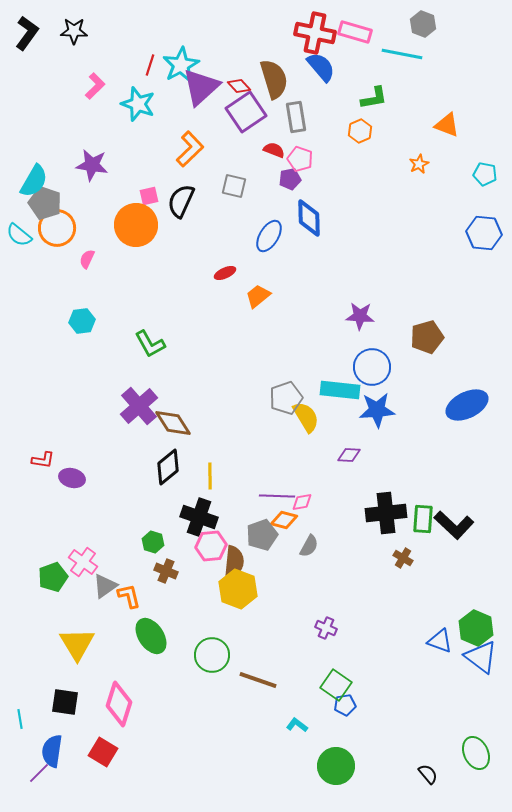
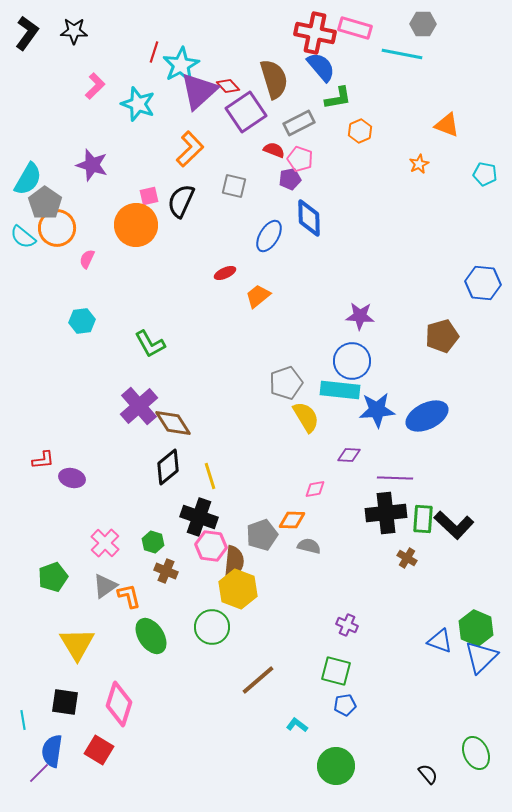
gray hexagon at (423, 24): rotated 20 degrees counterclockwise
pink rectangle at (355, 32): moved 4 px up
red line at (150, 65): moved 4 px right, 13 px up
red diamond at (239, 86): moved 11 px left
purple triangle at (201, 87): moved 2 px left, 4 px down
green L-shape at (374, 98): moved 36 px left
gray rectangle at (296, 117): moved 3 px right, 6 px down; rotated 72 degrees clockwise
purple star at (92, 165): rotated 8 degrees clockwise
cyan semicircle at (34, 181): moved 6 px left, 2 px up
gray pentagon at (45, 203): rotated 16 degrees clockwise
blue hexagon at (484, 233): moved 1 px left, 50 px down
cyan semicircle at (19, 235): moved 4 px right, 2 px down
brown pentagon at (427, 337): moved 15 px right, 1 px up
blue circle at (372, 367): moved 20 px left, 6 px up
gray pentagon at (286, 398): moved 15 px up
blue ellipse at (467, 405): moved 40 px left, 11 px down
red L-shape at (43, 460): rotated 15 degrees counterclockwise
yellow line at (210, 476): rotated 16 degrees counterclockwise
purple line at (277, 496): moved 118 px right, 18 px up
pink diamond at (302, 502): moved 13 px right, 13 px up
orange diamond at (284, 520): moved 8 px right; rotated 12 degrees counterclockwise
pink hexagon at (211, 546): rotated 12 degrees clockwise
gray semicircle at (309, 546): rotated 105 degrees counterclockwise
brown cross at (403, 558): moved 4 px right
pink cross at (83, 562): moved 22 px right, 19 px up; rotated 8 degrees clockwise
purple cross at (326, 628): moved 21 px right, 3 px up
green circle at (212, 655): moved 28 px up
blue triangle at (481, 657): rotated 39 degrees clockwise
brown line at (258, 680): rotated 60 degrees counterclockwise
green square at (336, 685): moved 14 px up; rotated 20 degrees counterclockwise
cyan line at (20, 719): moved 3 px right, 1 px down
red square at (103, 752): moved 4 px left, 2 px up
